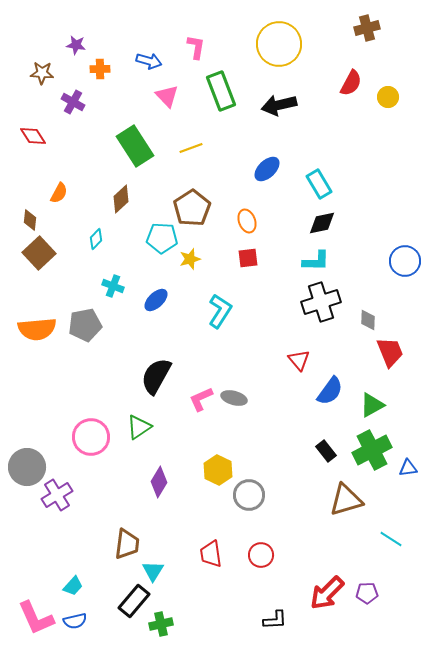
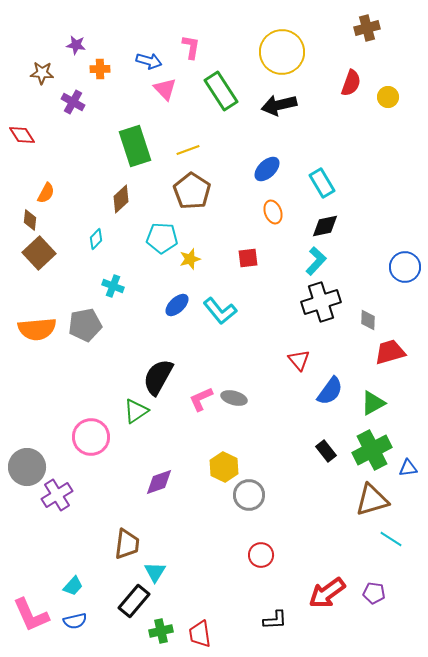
yellow circle at (279, 44): moved 3 px right, 8 px down
pink L-shape at (196, 47): moved 5 px left
red semicircle at (351, 83): rotated 8 degrees counterclockwise
green rectangle at (221, 91): rotated 12 degrees counterclockwise
pink triangle at (167, 96): moved 2 px left, 7 px up
red diamond at (33, 136): moved 11 px left, 1 px up
green rectangle at (135, 146): rotated 15 degrees clockwise
yellow line at (191, 148): moved 3 px left, 2 px down
cyan rectangle at (319, 184): moved 3 px right, 1 px up
orange semicircle at (59, 193): moved 13 px left
brown pentagon at (192, 208): moved 17 px up; rotated 6 degrees counterclockwise
orange ellipse at (247, 221): moved 26 px right, 9 px up
black diamond at (322, 223): moved 3 px right, 3 px down
cyan L-shape at (316, 261): rotated 48 degrees counterclockwise
blue circle at (405, 261): moved 6 px down
blue ellipse at (156, 300): moved 21 px right, 5 px down
cyan L-shape at (220, 311): rotated 108 degrees clockwise
red trapezoid at (390, 352): rotated 84 degrees counterclockwise
black semicircle at (156, 376): moved 2 px right, 1 px down
green triangle at (372, 405): moved 1 px right, 2 px up
green triangle at (139, 427): moved 3 px left, 16 px up
yellow hexagon at (218, 470): moved 6 px right, 3 px up
purple diamond at (159, 482): rotated 40 degrees clockwise
brown triangle at (346, 500): moved 26 px right
red trapezoid at (211, 554): moved 11 px left, 80 px down
cyan triangle at (153, 571): moved 2 px right, 1 px down
red arrow at (327, 593): rotated 9 degrees clockwise
purple pentagon at (367, 593): moved 7 px right; rotated 10 degrees clockwise
pink L-shape at (36, 618): moved 5 px left, 3 px up
green cross at (161, 624): moved 7 px down
